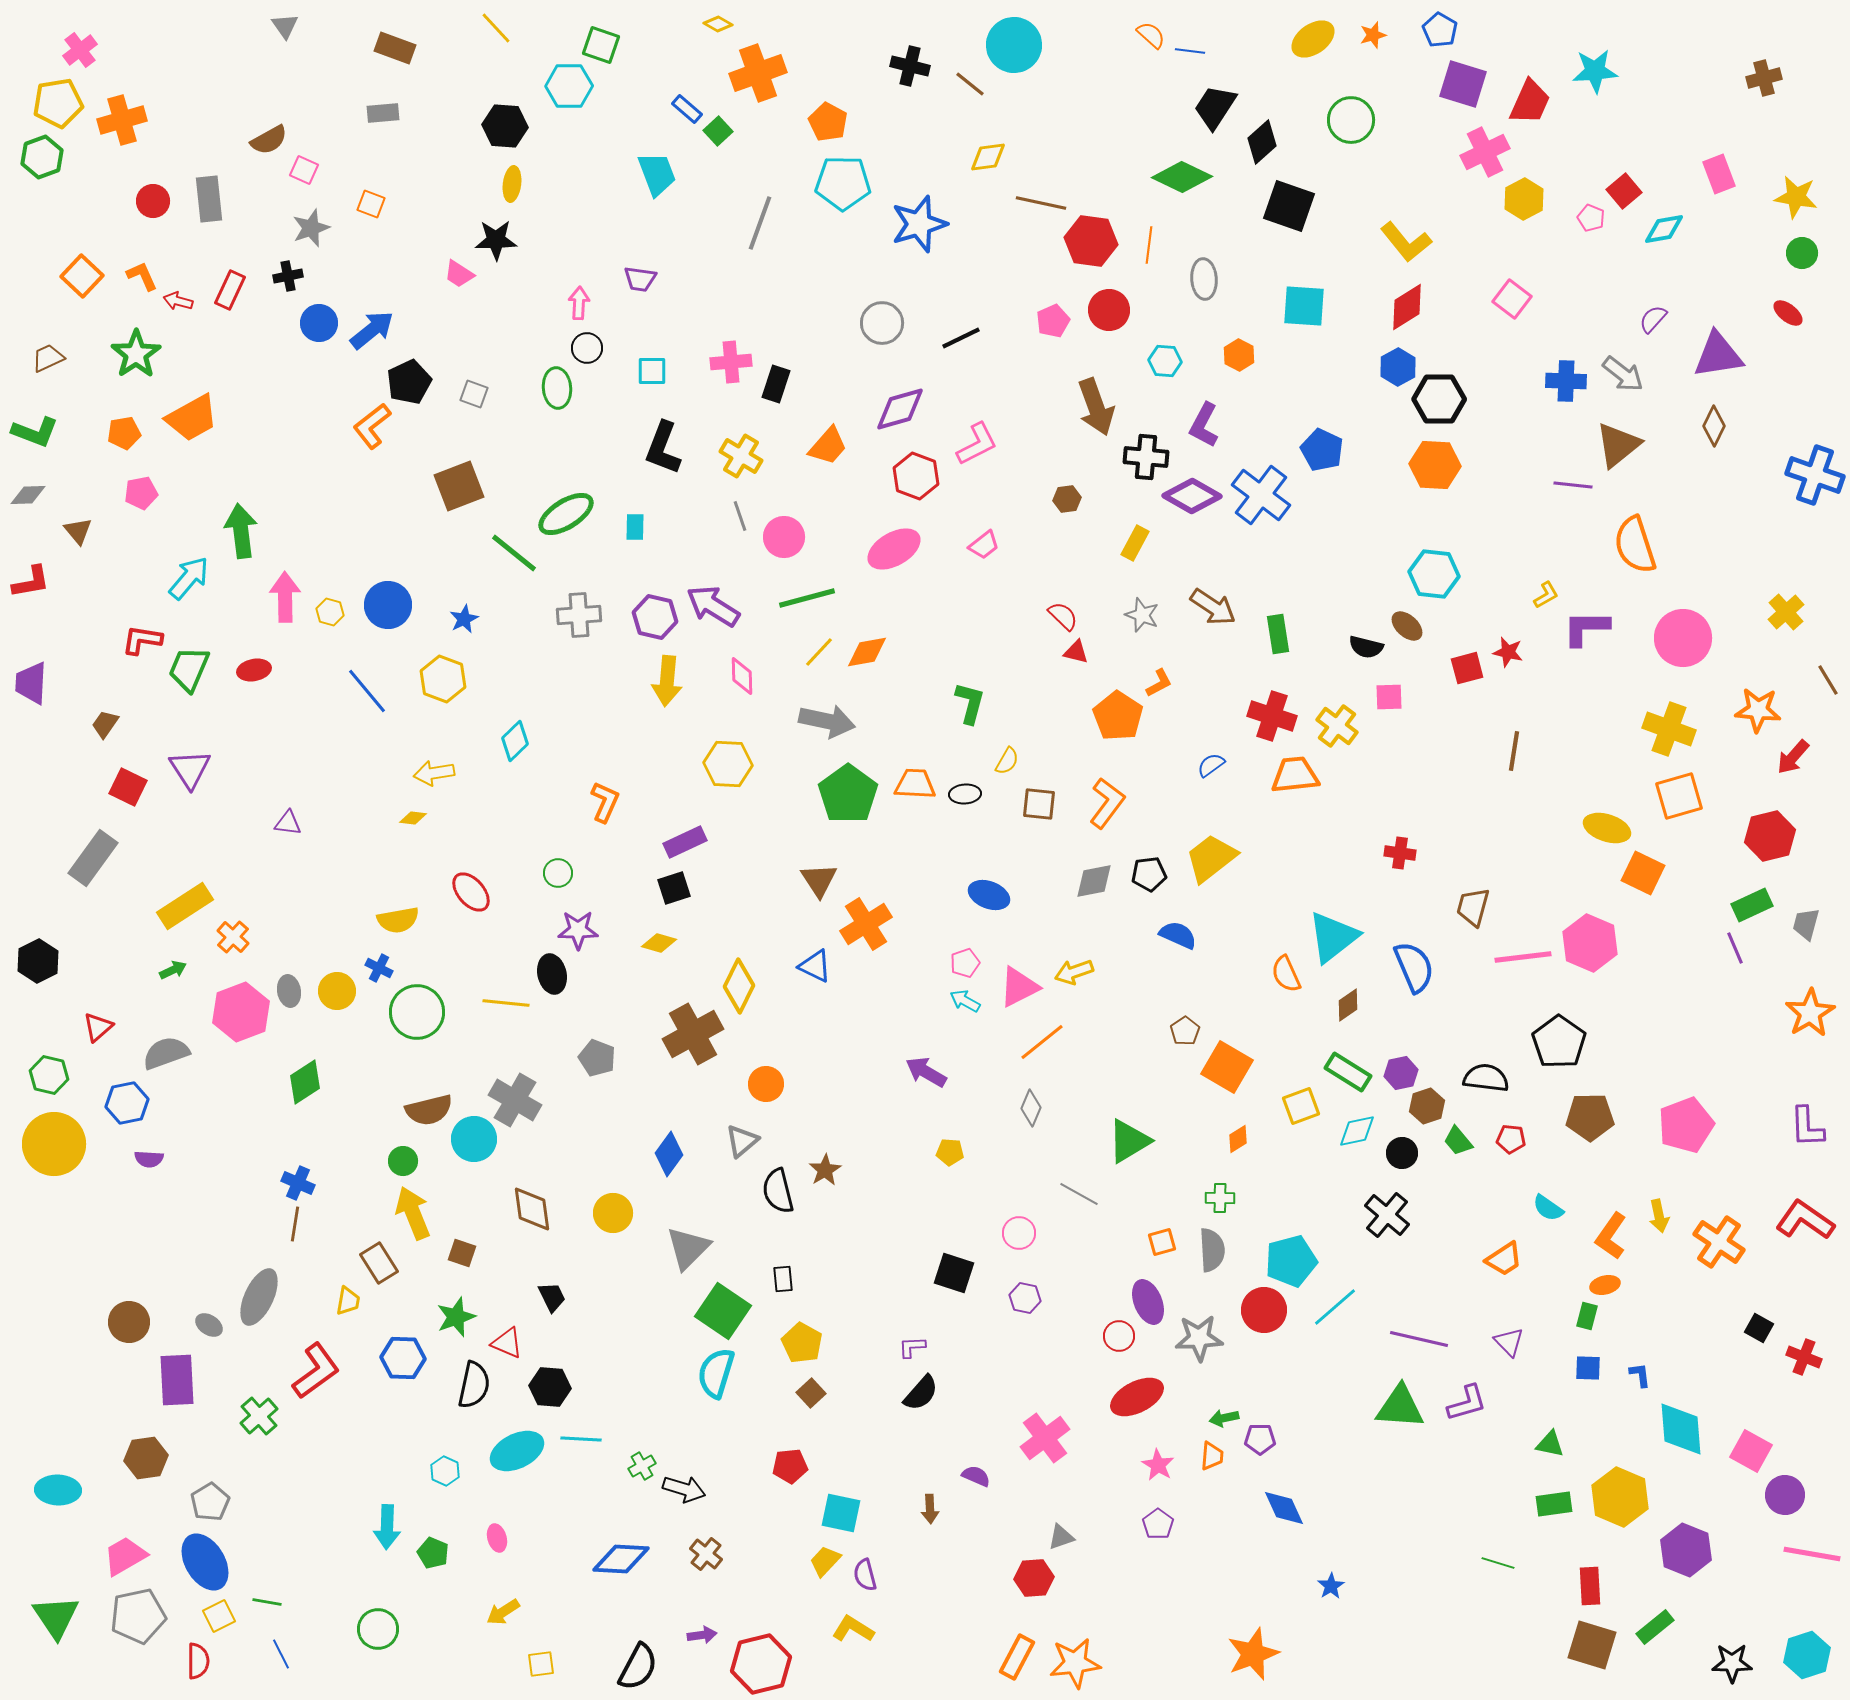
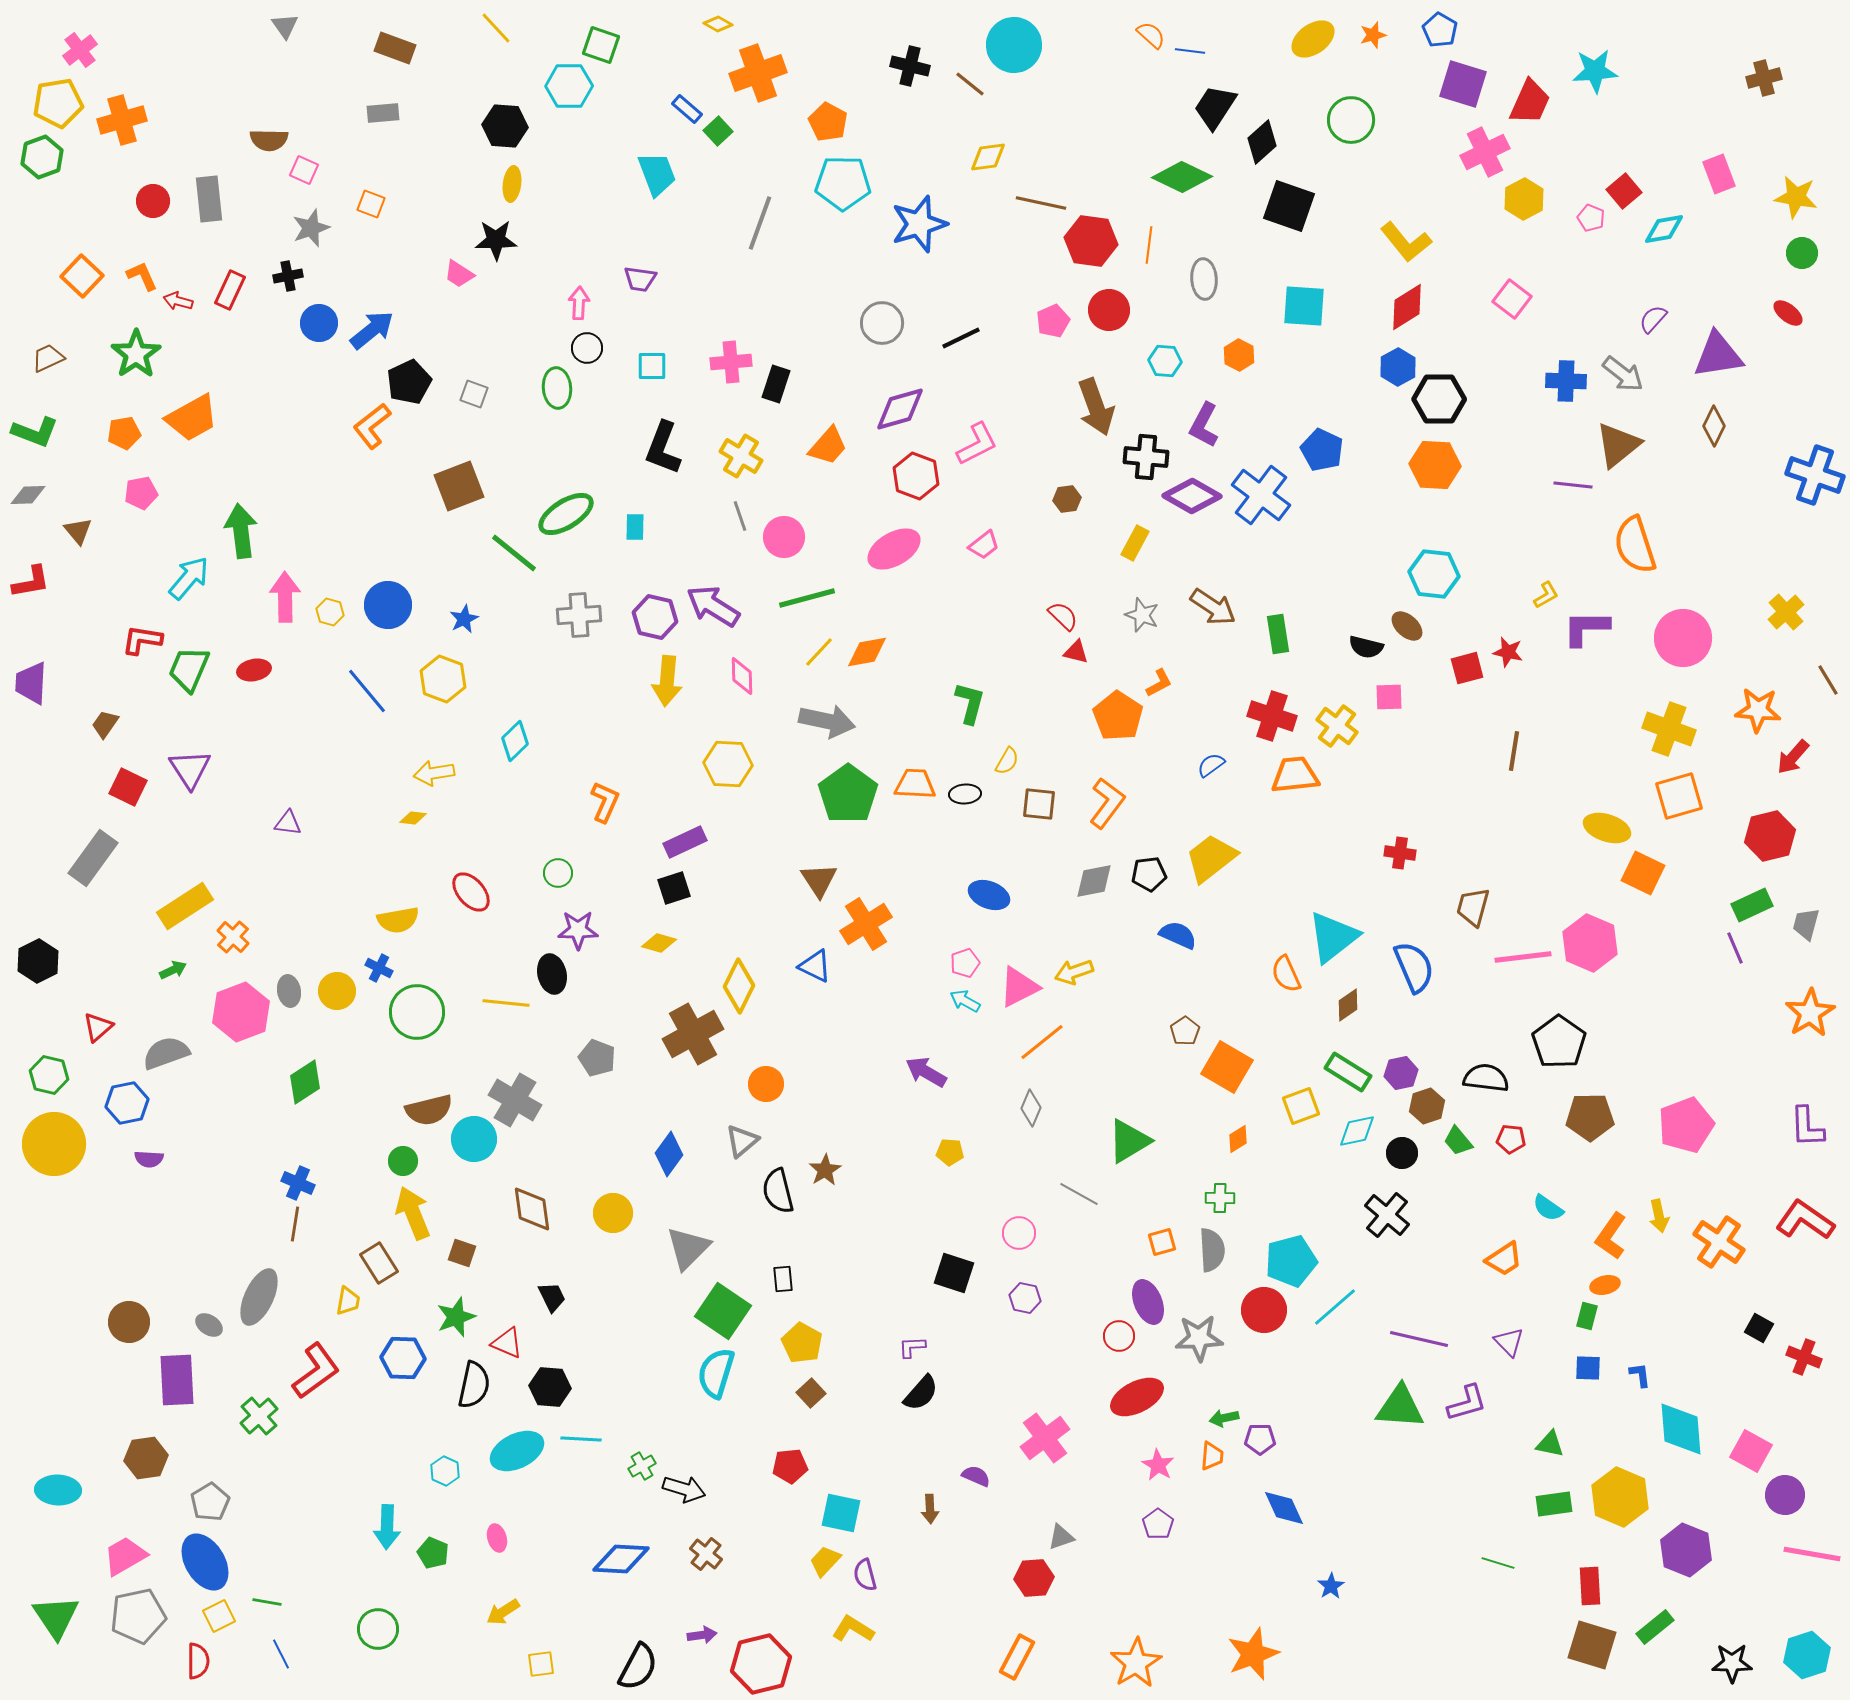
brown semicircle at (269, 140): rotated 30 degrees clockwise
cyan square at (652, 371): moved 5 px up
orange star at (1075, 1663): moved 61 px right; rotated 24 degrees counterclockwise
